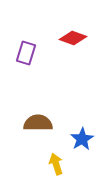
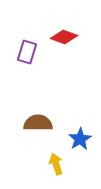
red diamond: moved 9 px left, 1 px up
purple rectangle: moved 1 px right, 1 px up
blue star: moved 2 px left
